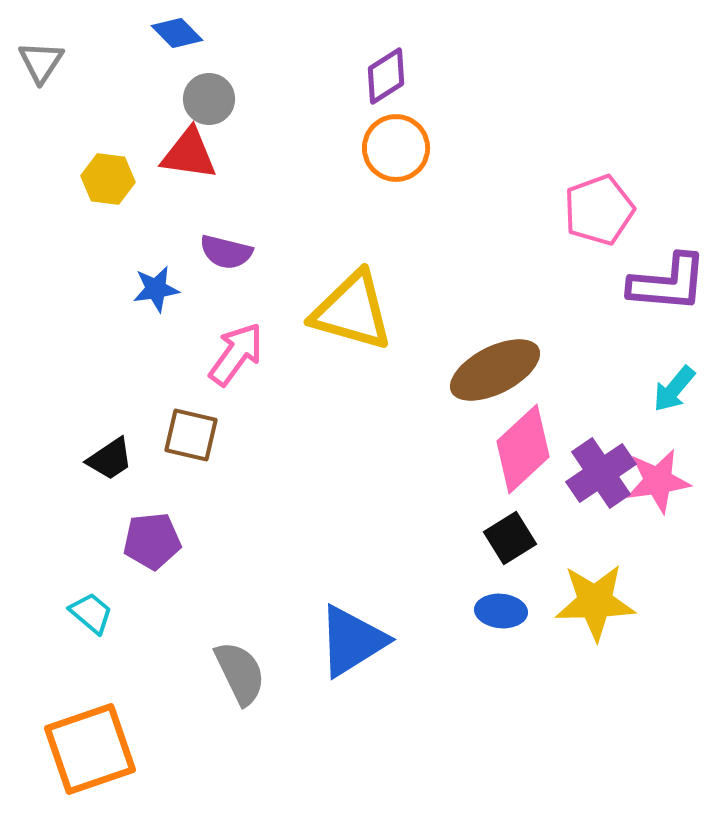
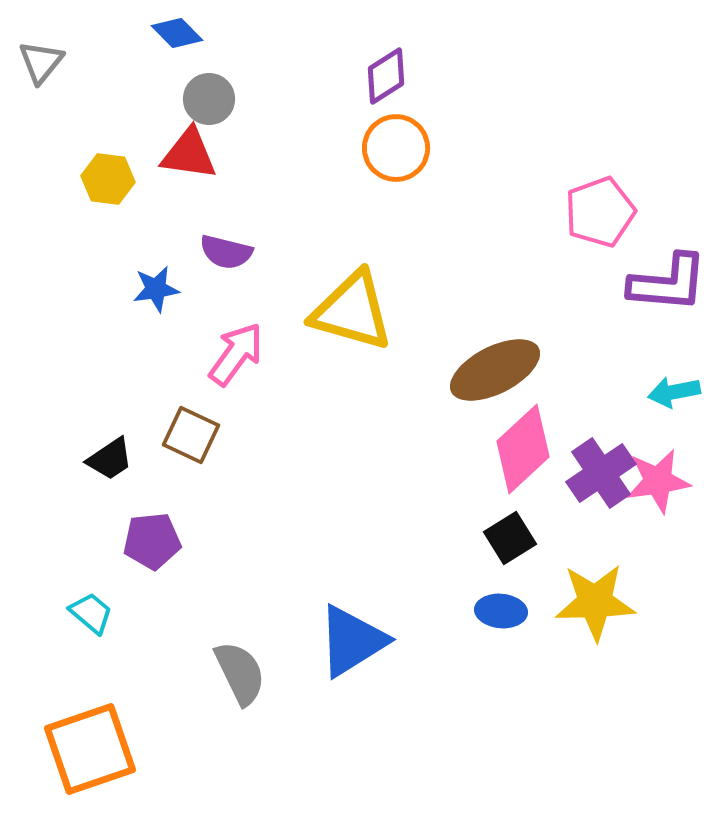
gray triangle: rotated 6 degrees clockwise
pink pentagon: moved 1 px right, 2 px down
cyan arrow: moved 3 px down; rotated 39 degrees clockwise
brown square: rotated 12 degrees clockwise
